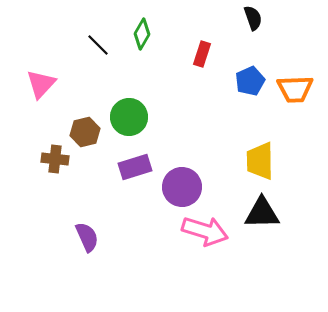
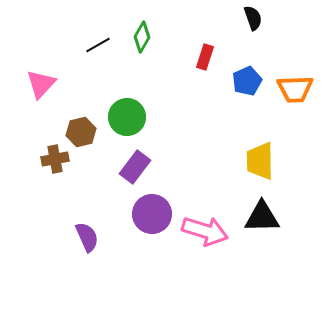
green diamond: moved 3 px down
black line: rotated 75 degrees counterclockwise
red rectangle: moved 3 px right, 3 px down
blue pentagon: moved 3 px left
green circle: moved 2 px left
brown hexagon: moved 4 px left
brown cross: rotated 16 degrees counterclockwise
purple rectangle: rotated 36 degrees counterclockwise
purple circle: moved 30 px left, 27 px down
black triangle: moved 4 px down
